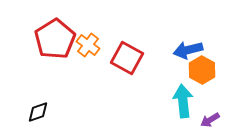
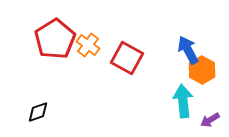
blue arrow: rotated 76 degrees clockwise
